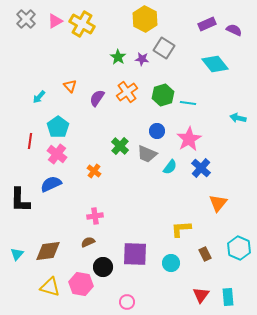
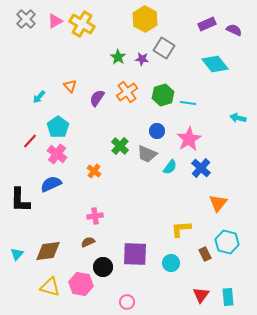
red line at (30, 141): rotated 35 degrees clockwise
cyan hexagon at (239, 248): moved 12 px left, 6 px up; rotated 10 degrees counterclockwise
